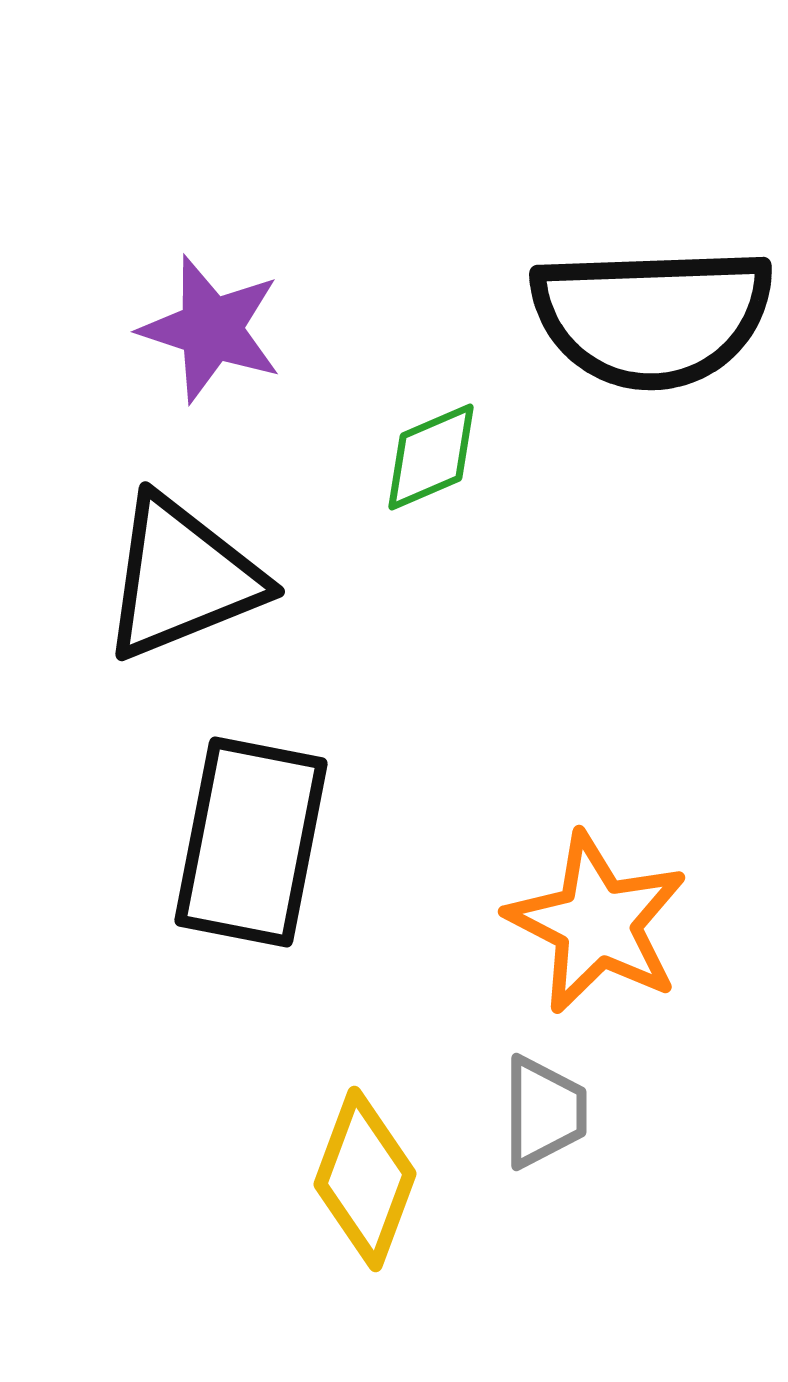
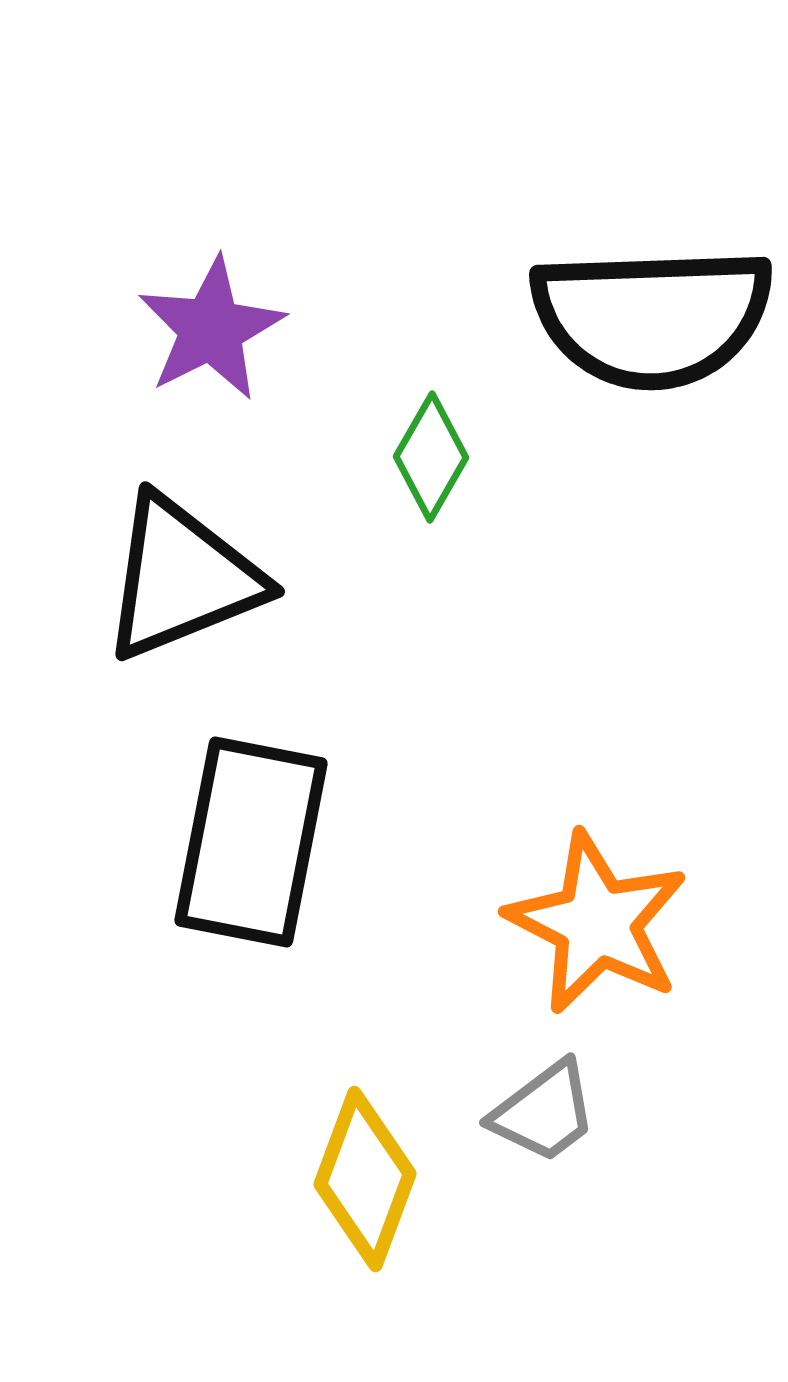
purple star: rotated 27 degrees clockwise
green diamond: rotated 37 degrees counterclockwise
gray trapezoid: rotated 53 degrees clockwise
